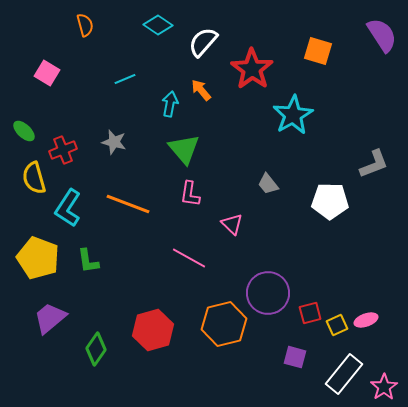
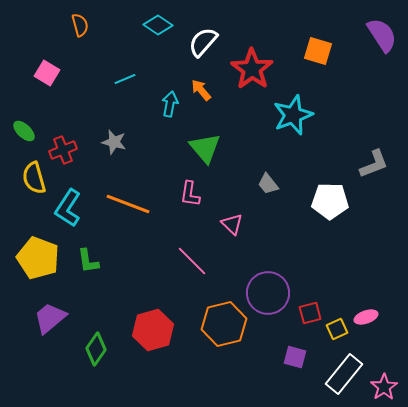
orange semicircle: moved 5 px left
cyan star: rotated 9 degrees clockwise
green triangle: moved 21 px right, 1 px up
pink line: moved 3 px right, 3 px down; rotated 16 degrees clockwise
pink ellipse: moved 3 px up
yellow square: moved 4 px down
